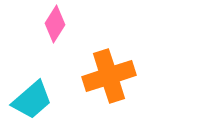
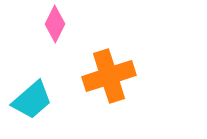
pink diamond: rotated 6 degrees counterclockwise
